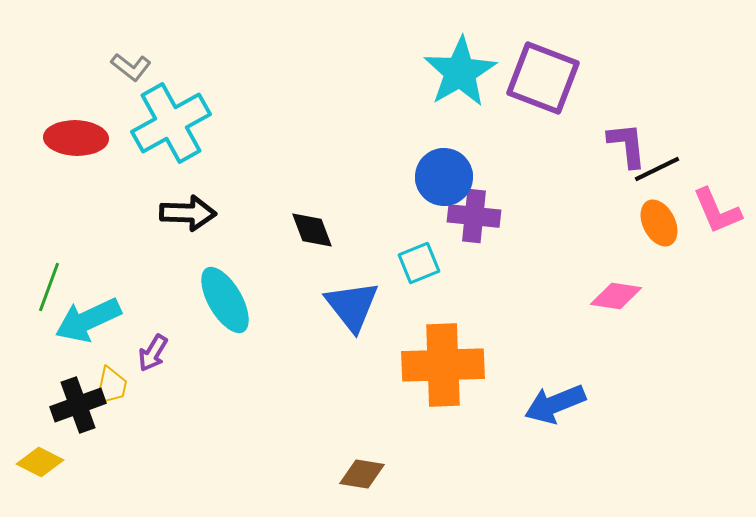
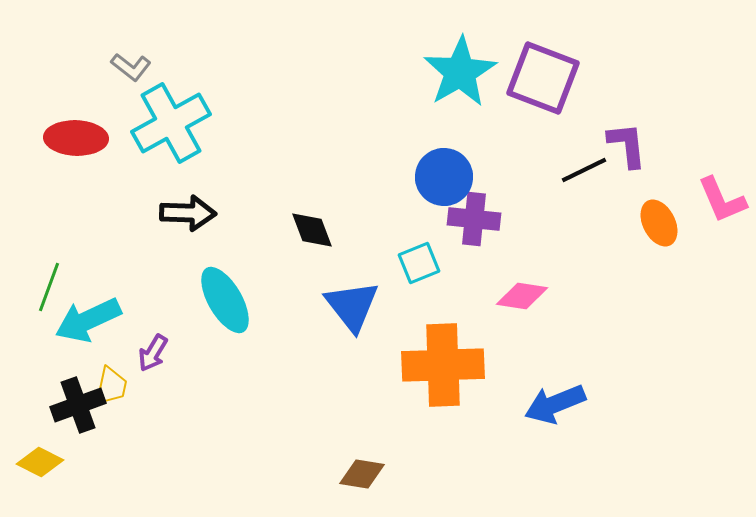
black line: moved 73 px left, 1 px down
pink L-shape: moved 5 px right, 11 px up
purple cross: moved 3 px down
pink diamond: moved 94 px left
